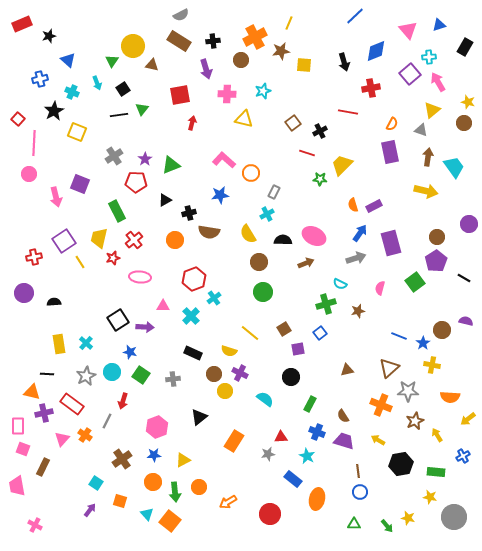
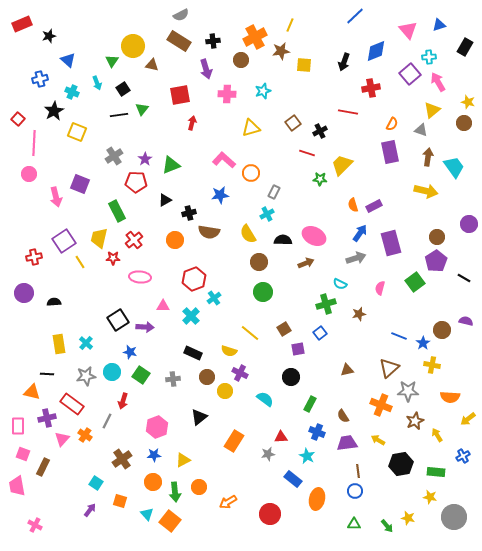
yellow line at (289, 23): moved 1 px right, 2 px down
black arrow at (344, 62): rotated 36 degrees clockwise
yellow triangle at (244, 119): moved 7 px right, 9 px down; rotated 30 degrees counterclockwise
red star at (113, 258): rotated 16 degrees clockwise
brown star at (358, 311): moved 1 px right, 3 px down
brown circle at (214, 374): moved 7 px left, 3 px down
gray star at (86, 376): rotated 18 degrees clockwise
purple cross at (44, 413): moved 3 px right, 5 px down
purple trapezoid at (344, 441): moved 3 px right, 2 px down; rotated 25 degrees counterclockwise
pink square at (23, 449): moved 5 px down
blue circle at (360, 492): moved 5 px left, 1 px up
